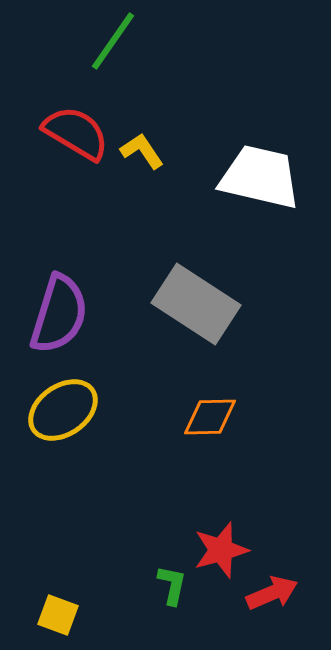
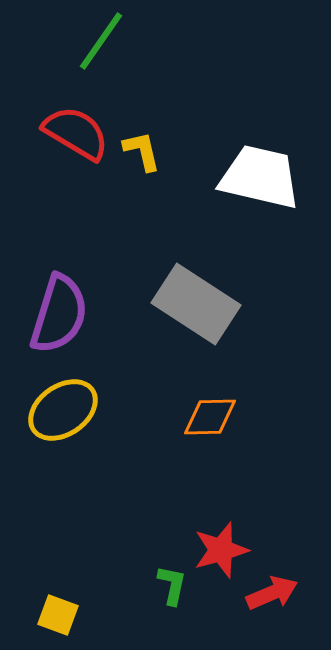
green line: moved 12 px left
yellow L-shape: rotated 21 degrees clockwise
